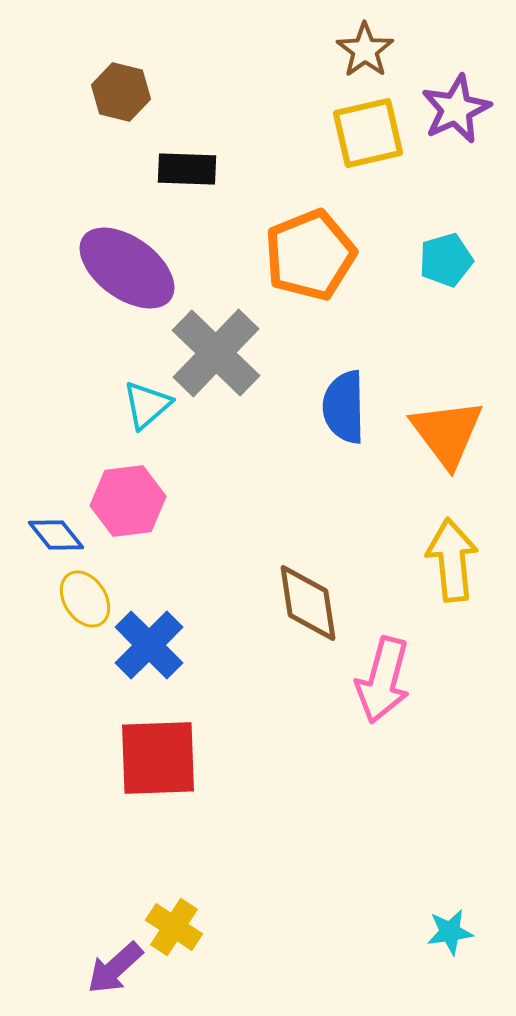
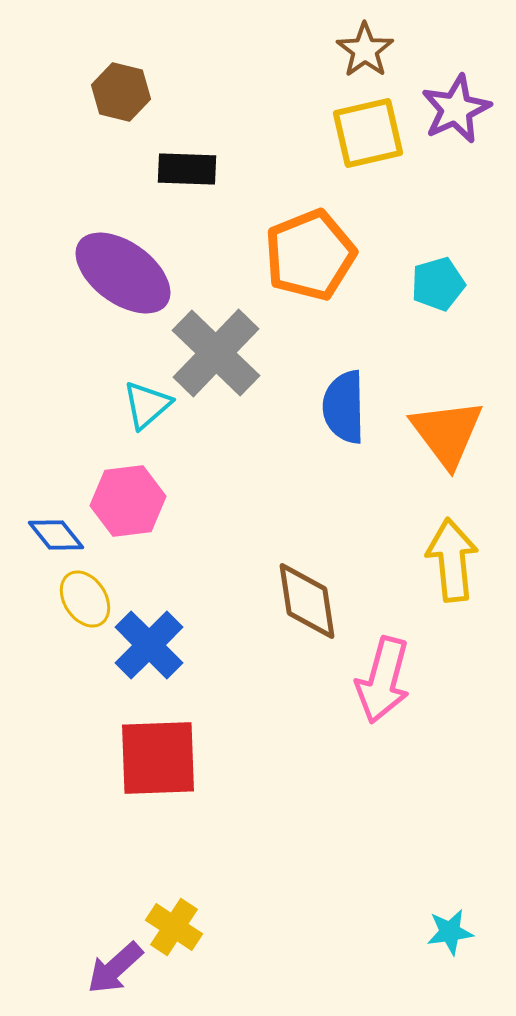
cyan pentagon: moved 8 px left, 24 px down
purple ellipse: moved 4 px left, 5 px down
brown diamond: moved 1 px left, 2 px up
